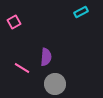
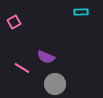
cyan rectangle: rotated 24 degrees clockwise
purple semicircle: rotated 108 degrees clockwise
